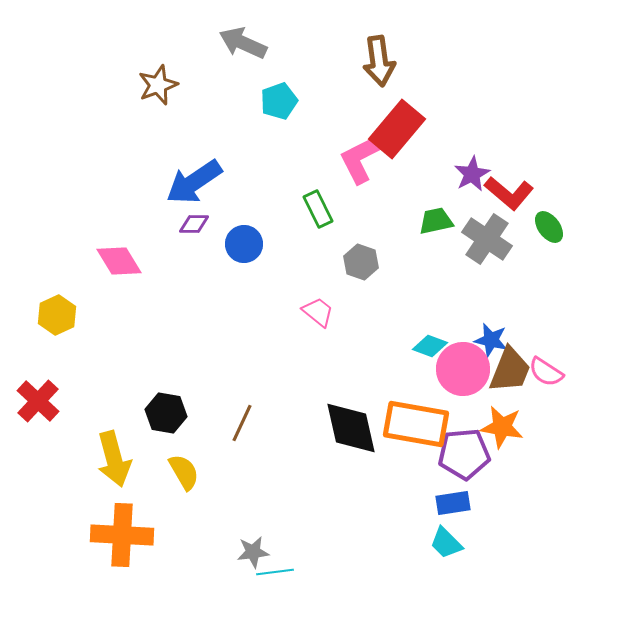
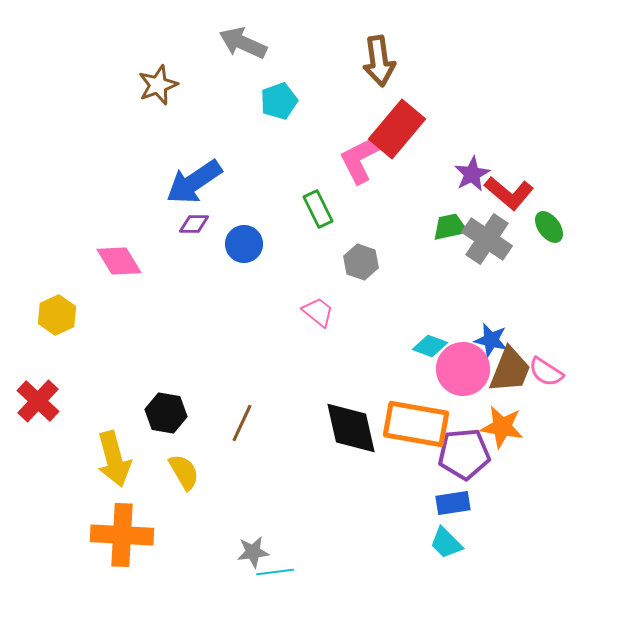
green trapezoid: moved 14 px right, 6 px down
